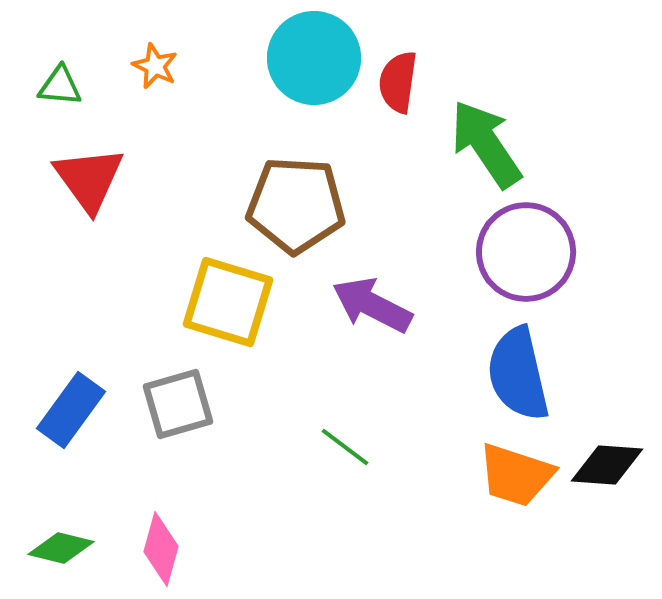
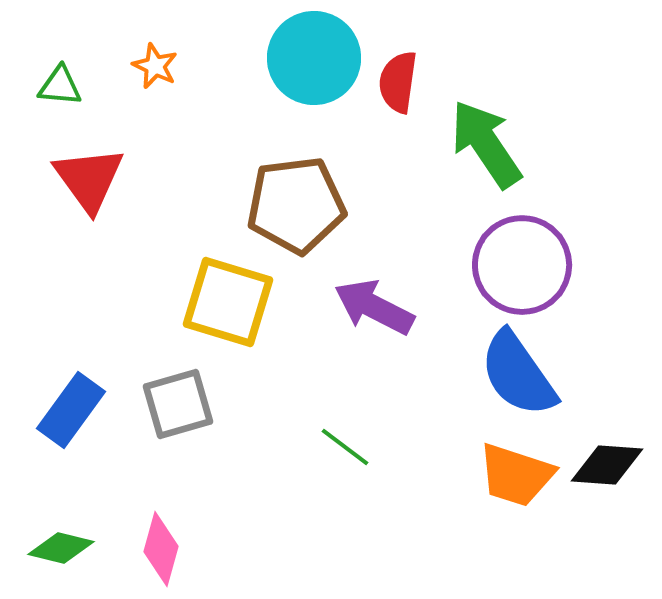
brown pentagon: rotated 10 degrees counterclockwise
purple circle: moved 4 px left, 13 px down
purple arrow: moved 2 px right, 2 px down
blue semicircle: rotated 22 degrees counterclockwise
